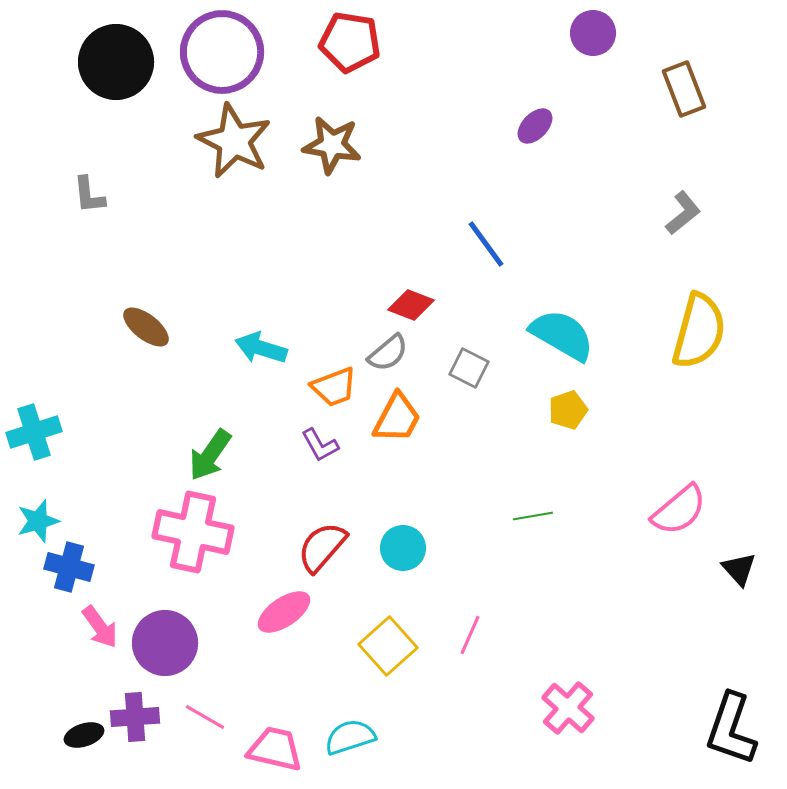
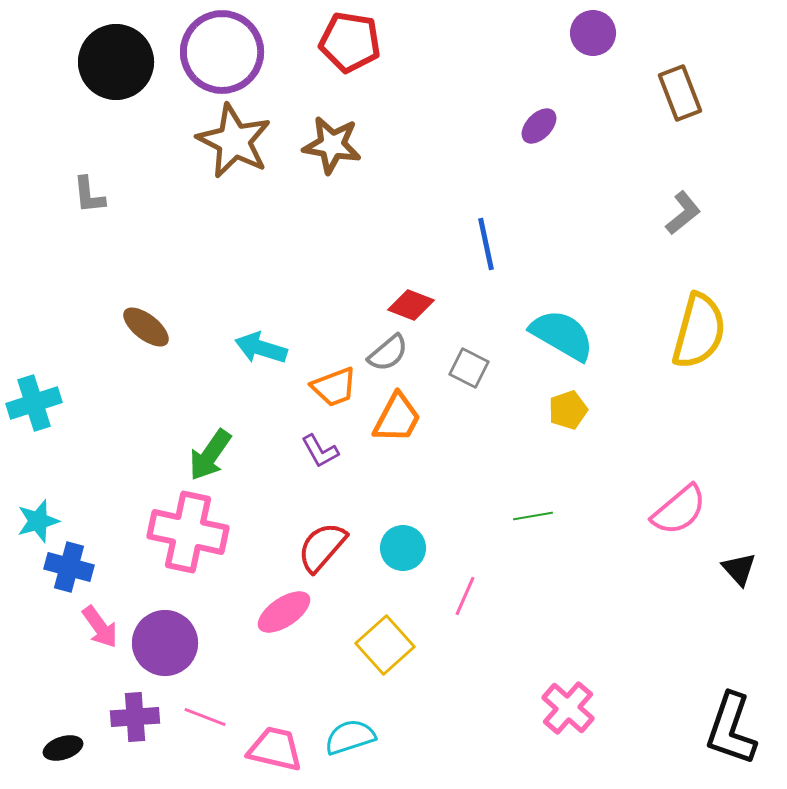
brown rectangle at (684, 89): moved 4 px left, 4 px down
purple ellipse at (535, 126): moved 4 px right
blue line at (486, 244): rotated 24 degrees clockwise
cyan cross at (34, 432): moved 29 px up
purple L-shape at (320, 445): moved 6 px down
pink cross at (193, 532): moved 5 px left
pink line at (470, 635): moved 5 px left, 39 px up
yellow square at (388, 646): moved 3 px left, 1 px up
pink line at (205, 717): rotated 9 degrees counterclockwise
black ellipse at (84, 735): moved 21 px left, 13 px down
